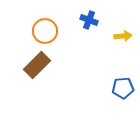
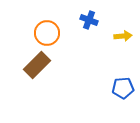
orange circle: moved 2 px right, 2 px down
